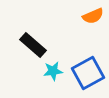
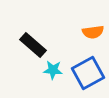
orange semicircle: moved 16 px down; rotated 15 degrees clockwise
cyan star: moved 1 px up; rotated 12 degrees clockwise
